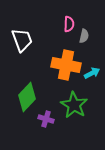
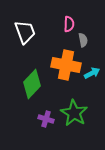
gray semicircle: moved 1 px left, 4 px down; rotated 24 degrees counterclockwise
white trapezoid: moved 3 px right, 8 px up
green diamond: moved 5 px right, 13 px up
green star: moved 8 px down
